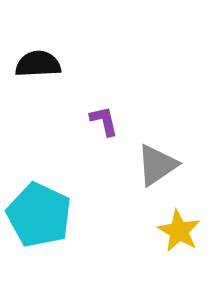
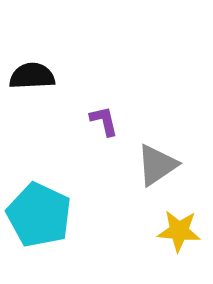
black semicircle: moved 6 px left, 12 px down
yellow star: rotated 24 degrees counterclockwise
